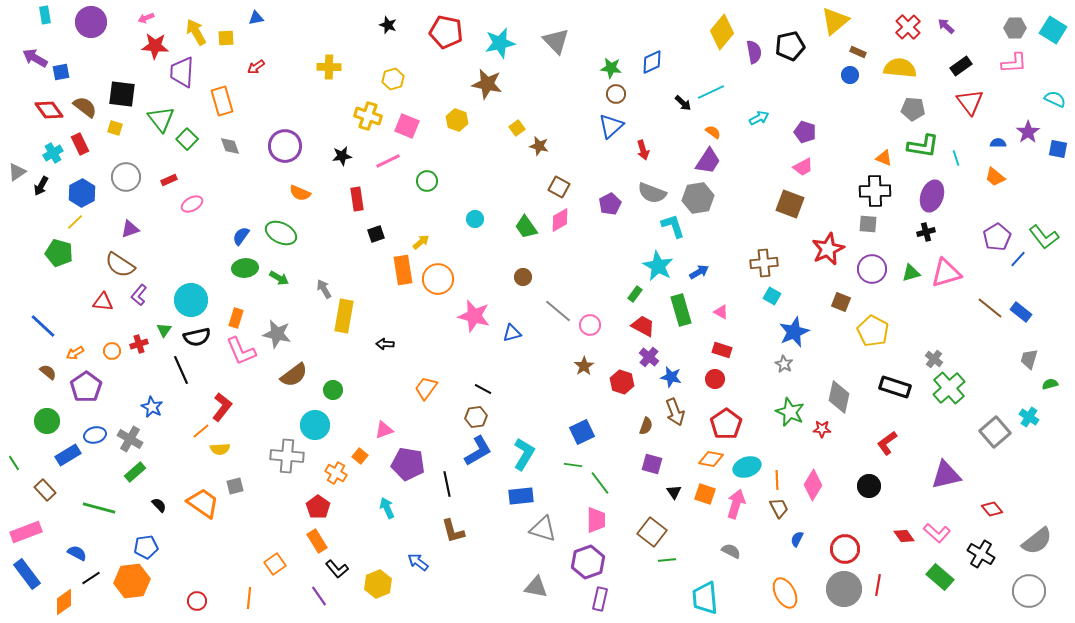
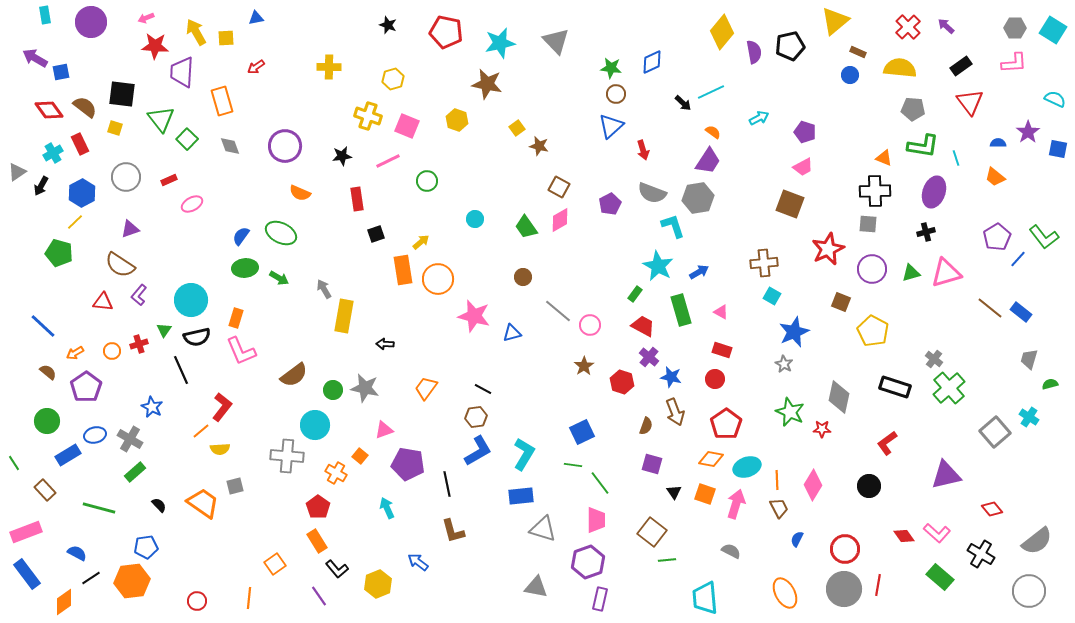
purple ellipse at (932, 196): moved 2 px right, 4 px up
gray star at (277, 334): moved 88 px right, 54 px down
